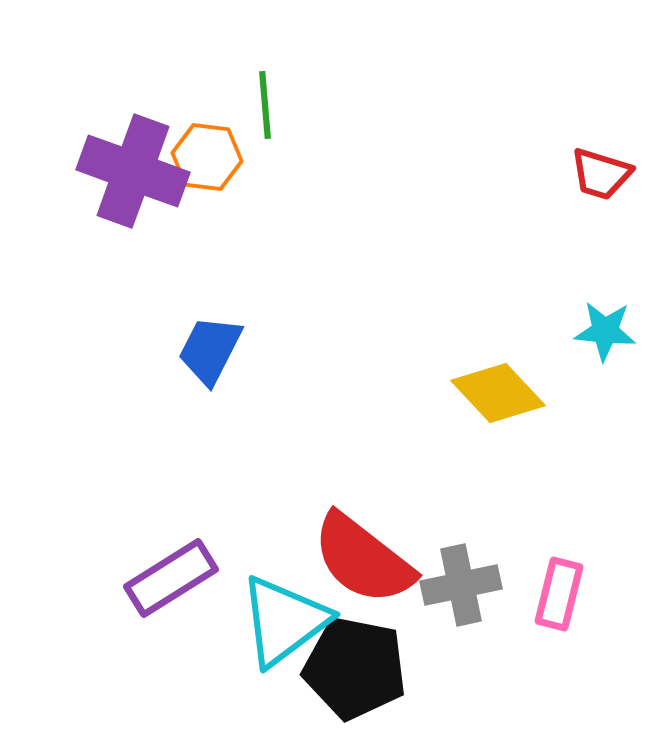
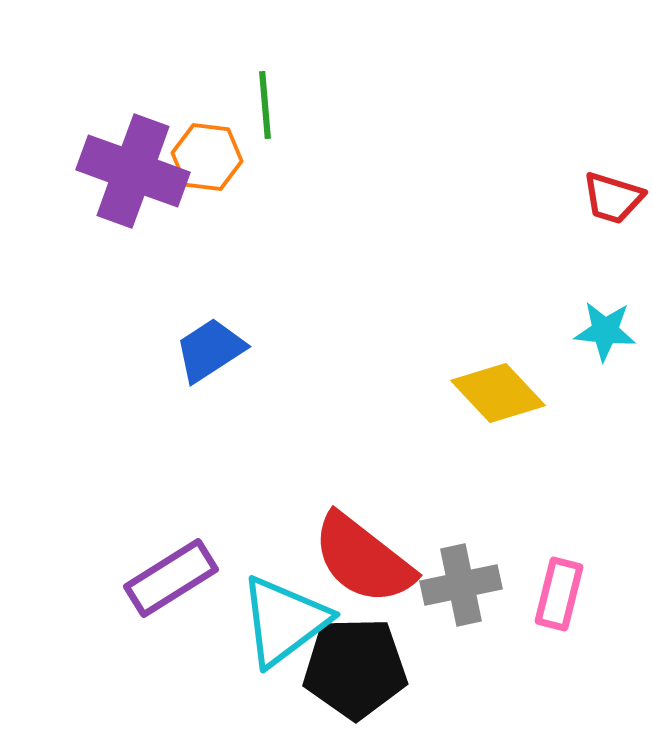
red trapezoid: moved 12 px right, 24 px down
blue trapezoid: rotated 30 degrees clockwise
black pentagon: rotated 12 degrees counterclockwise
